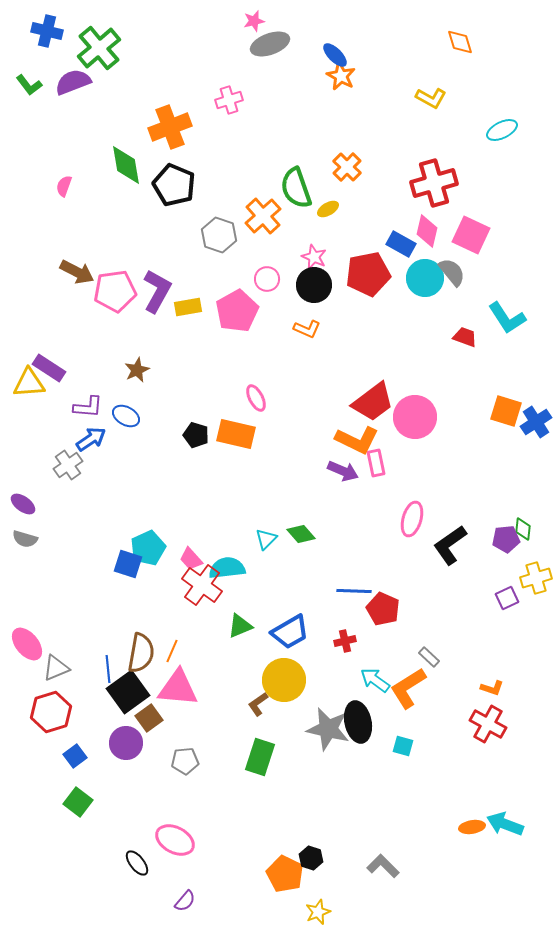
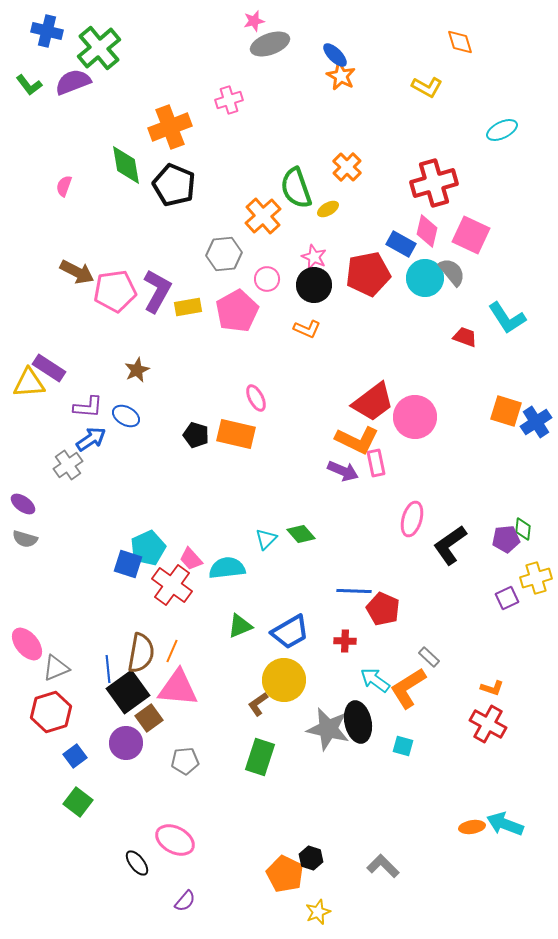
yellow L-shape at (431, 98): moved 4 px left, 11 px up
gray hexagon at (219, 235): moved 5 px right, 19 px down; rotated 24 degrees counterclockwise
red cross at (202, 585): moved 30 px left
red cross at (345, 641): rotated 15 degrees clockwise
